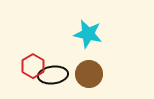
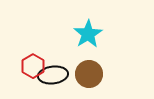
cyan star: rotated 28 degrees clockwise
